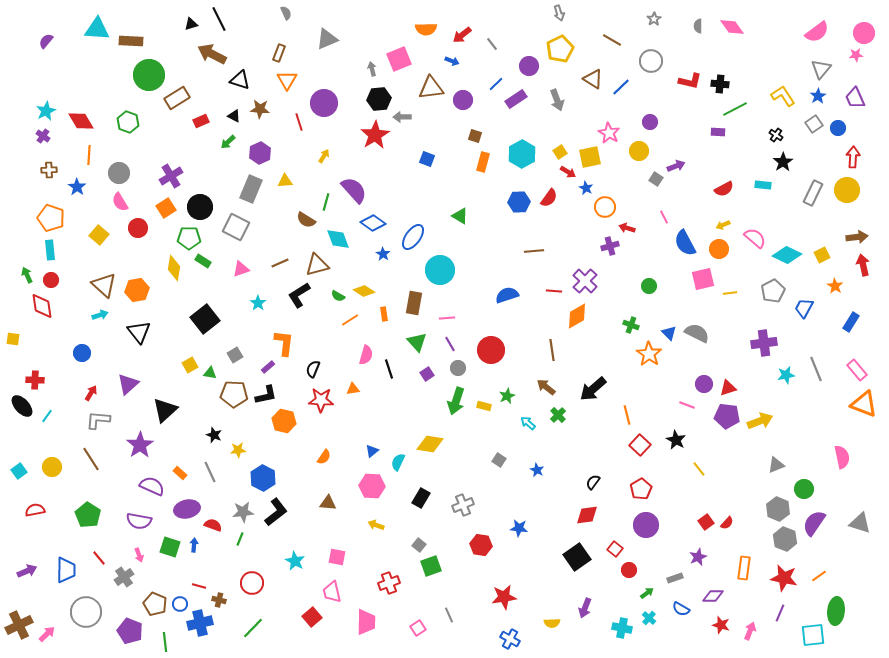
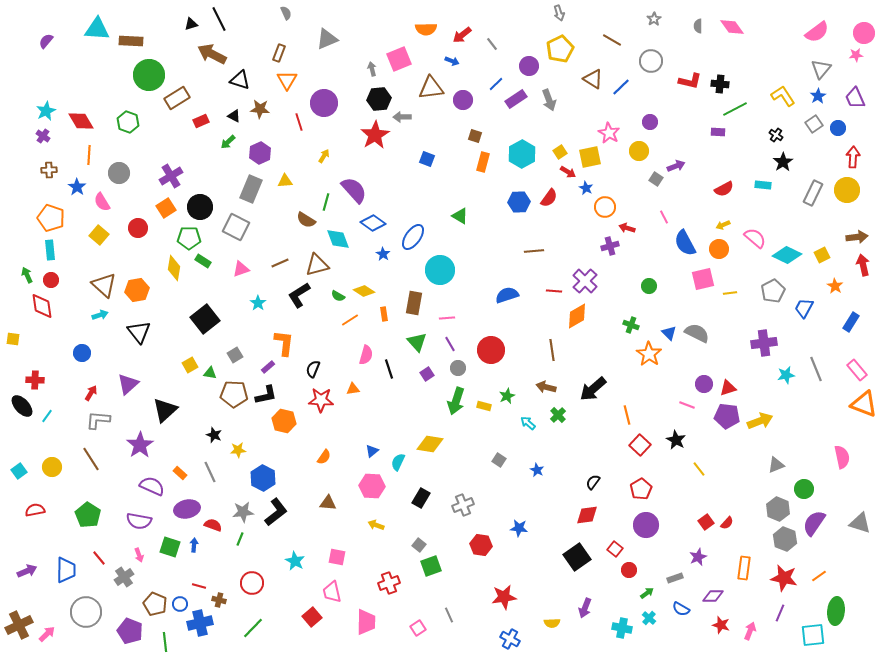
gray arrow at (557, 100): moved 8 px left
pink semicircle at (120, 202): moved 18 px left
brown arrow at (546, 387): rotated 24 degrees counterclockwise
